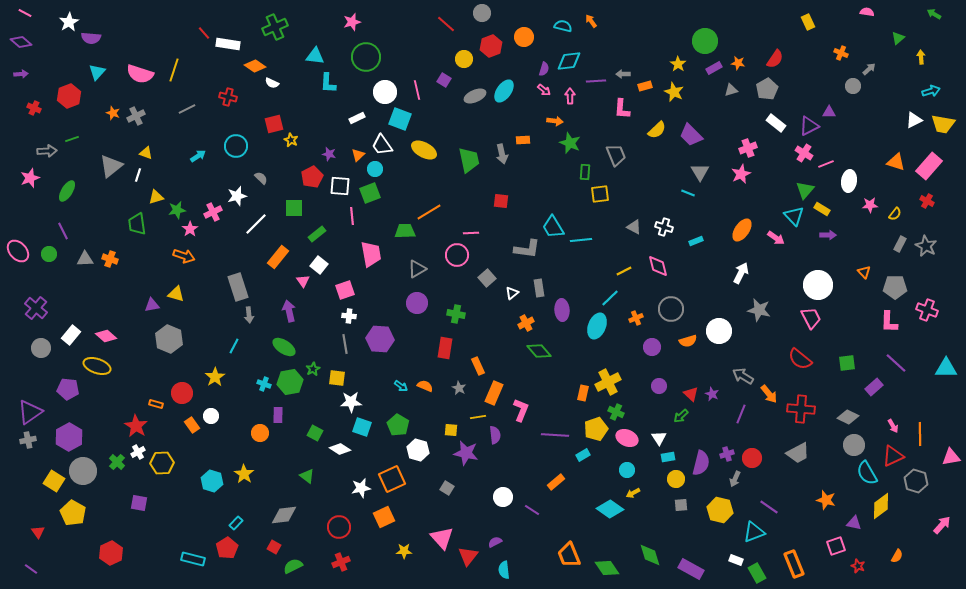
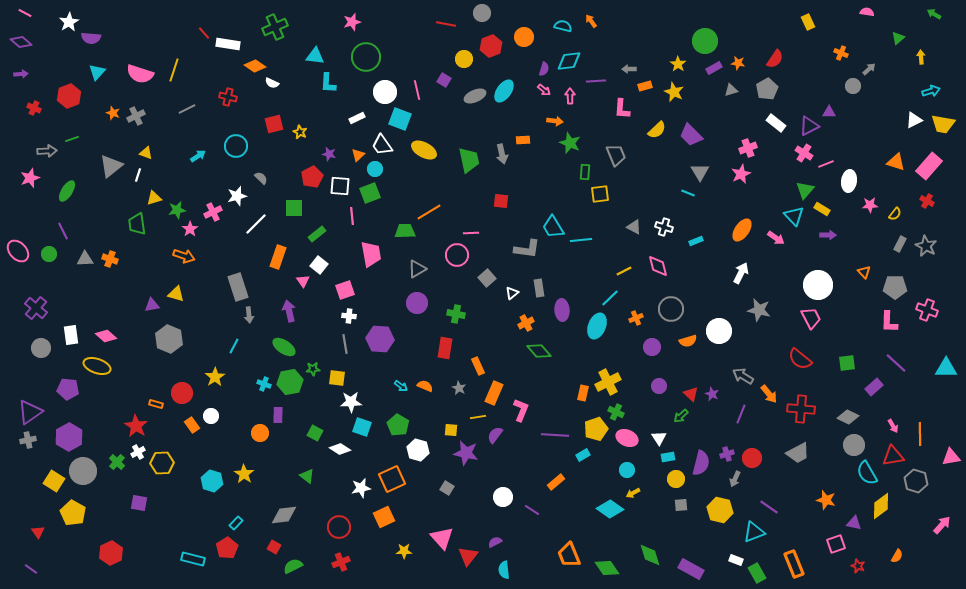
red line at (446, 24): rotated 30 degrees counterclockwise
gray arrow at (623, 74): moved 6 px right, 5 px up
yellow star at (291, 140): moved 9 px right, 8 px up
yellow triangle at (156, 197): moved 2 px left, 1 px down
orange rectangle at (278, 257): rotated 20 degrees counterclockwise
white rectangle at (71, 335): rotated 48 degrees counterclockwise
green star at (313, 369): rotated 24 degrees clockwise
purple semicircle at (495, 435): rotated 138 degrees counterclockwise
red triangle at (893, 456): rotated 15 degrees clockwise
pink square at (836, 546): moved 2 px up
